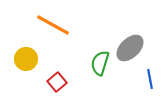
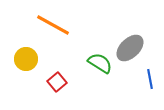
green semicircle: rotated 105 degrees clockwise
